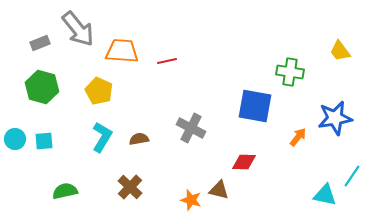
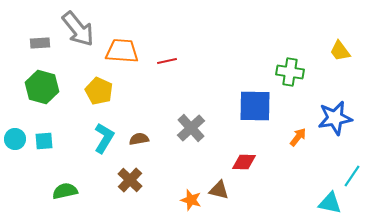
gray rectangle: rotated 18 degrees clockwise
blue square: rotated 9 degrees counterclockwise
gray cross: rotated 20 degrees clockwise
cyan L-shape: moved 2 px right, 1 px down
brown cross: moved 7 px up
cyan triangle: moved 5 px right, 8 px down
